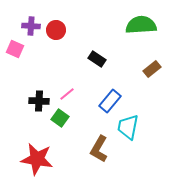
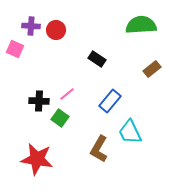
cyan trapezoid: moved 2 px right, 5 px down; rotated 36 degrees counterclockwise
